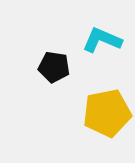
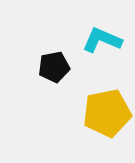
black pentagon: rotated 20 degrees counterclockwise
